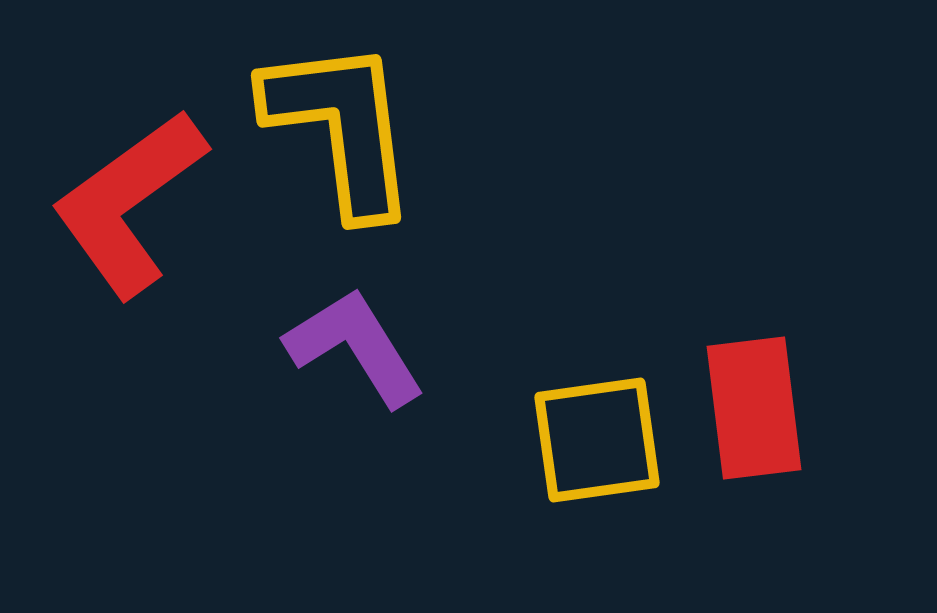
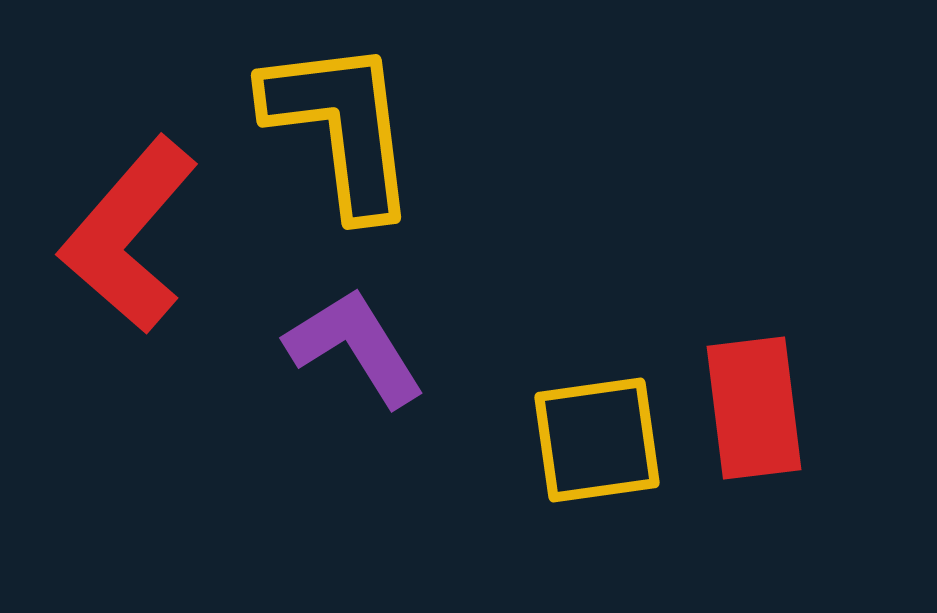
red L-shape: moved 32 px down; rotated 13 degrees counterclockwise
